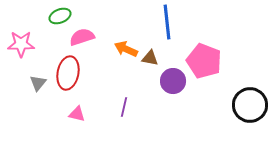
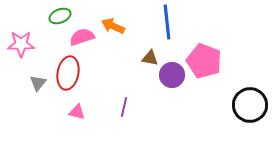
orange arrow: moved 13 px left, 23 px up
purple circle: moved 1 px left, 6 px up
pink triangle: moved 2 px up
